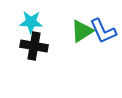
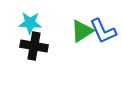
cyan star: moved 1 px left, 1 px down
